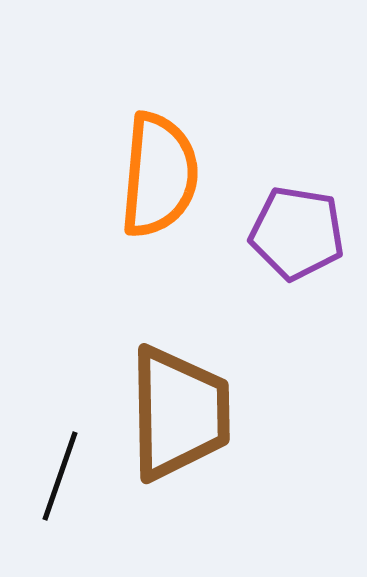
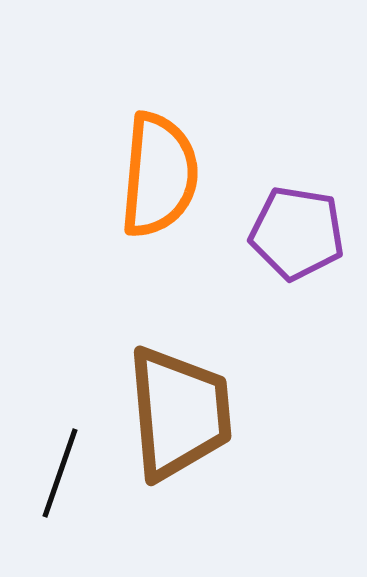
brown trapezoid: rotated 4 degrees counterclockwise
black line: moved 3 px up
